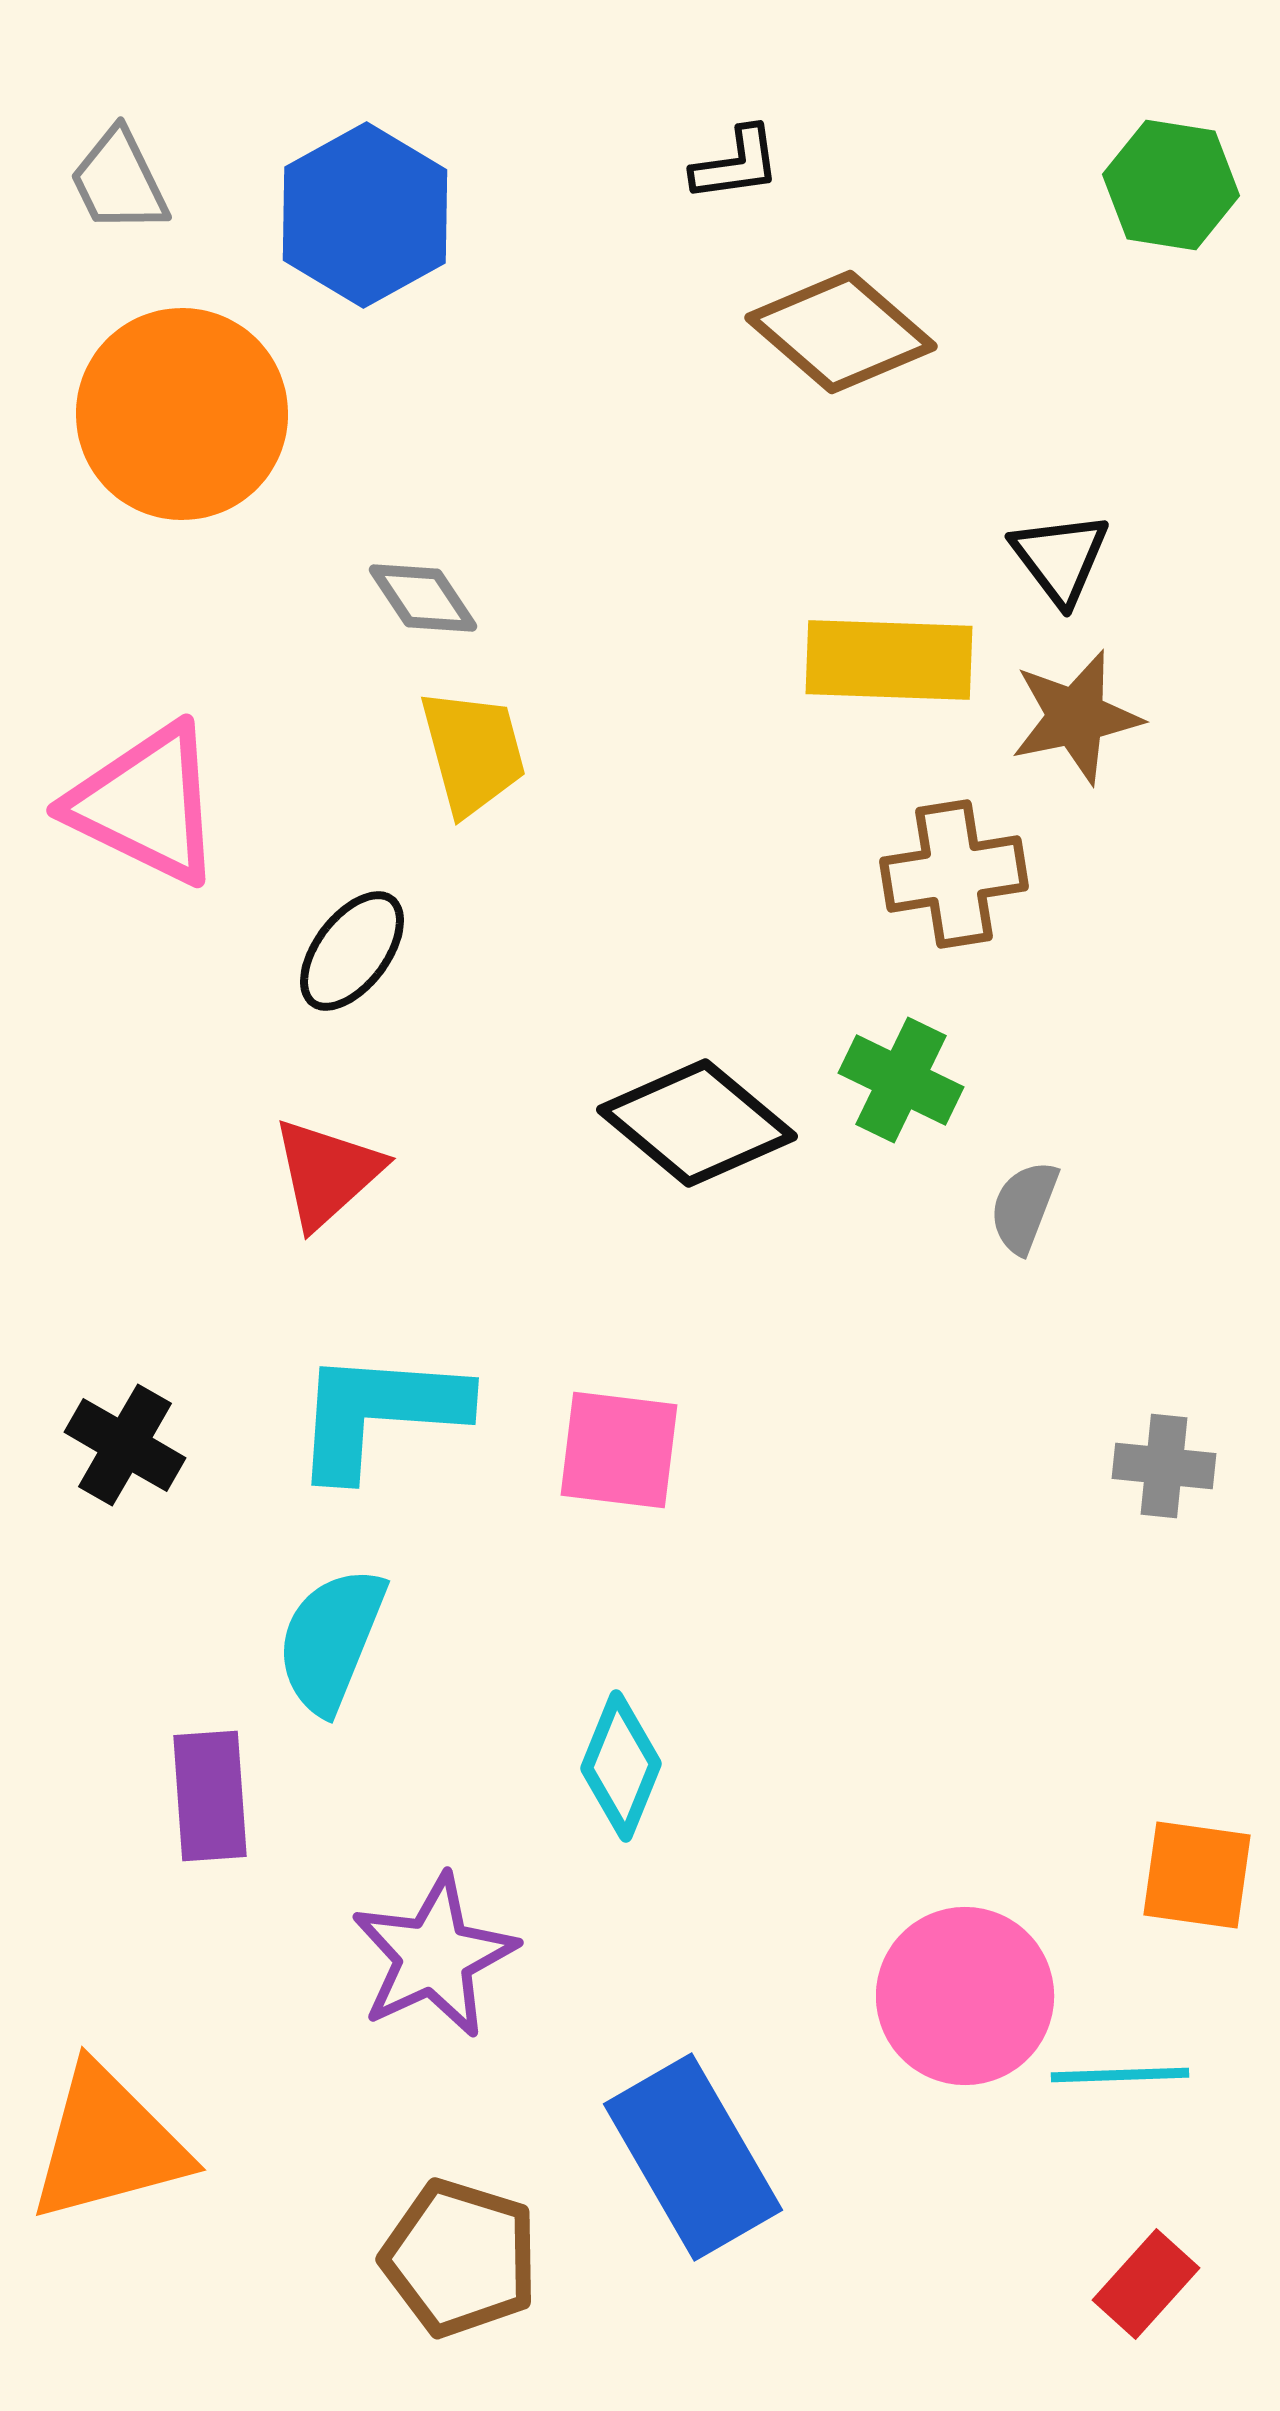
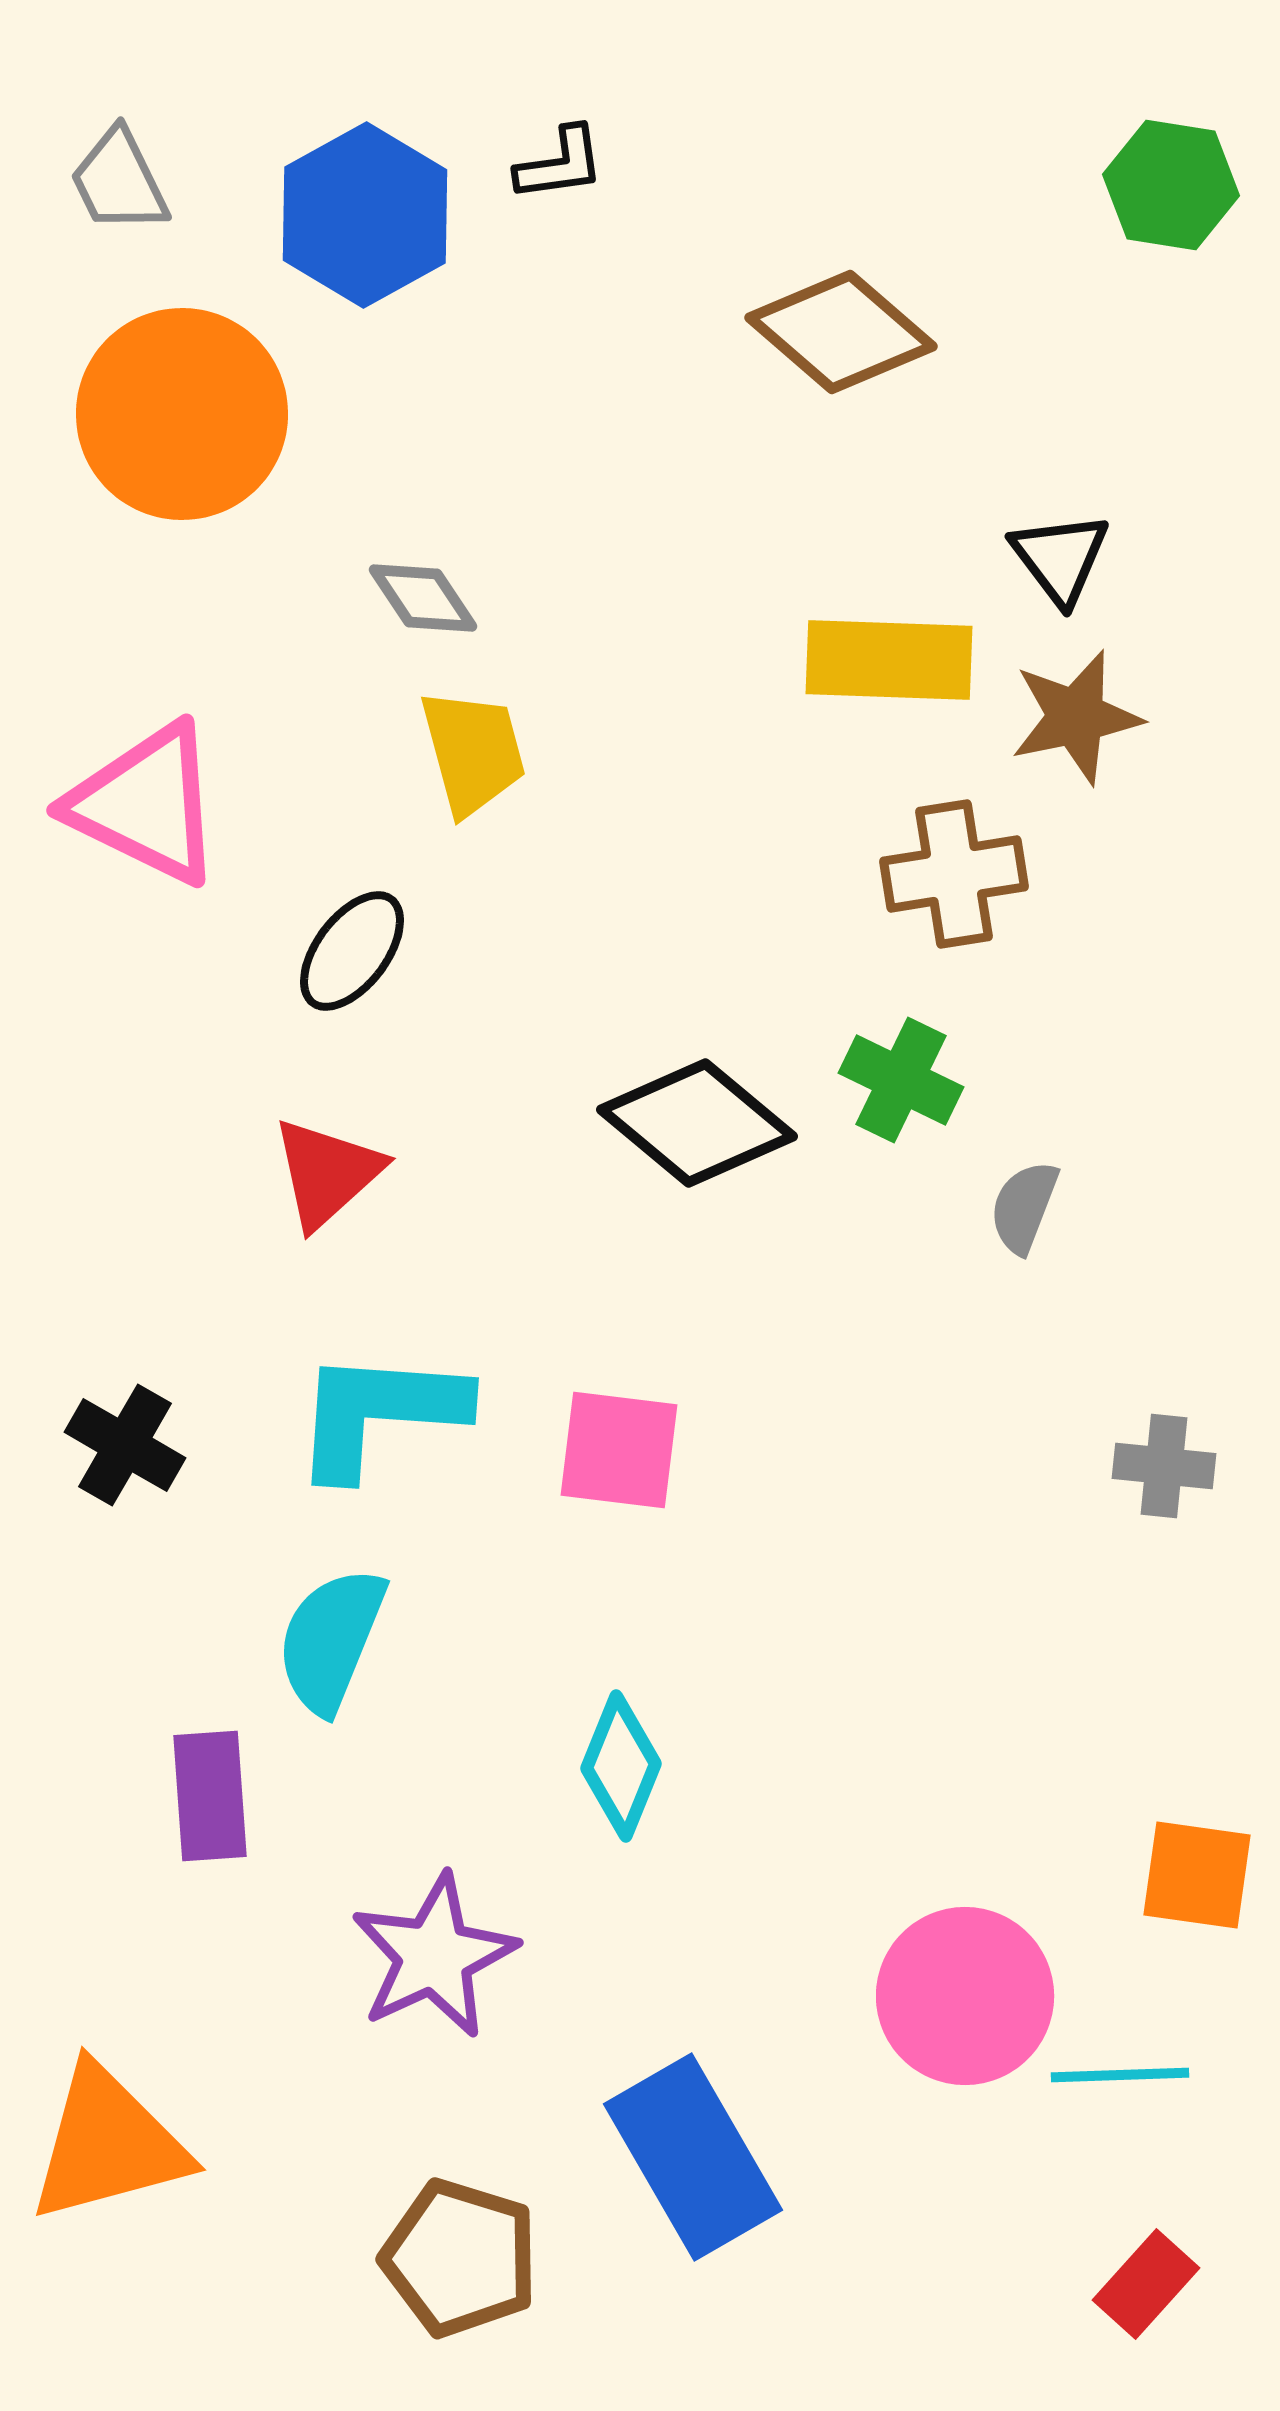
black L-shape: moved 176 px left
